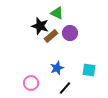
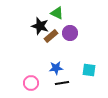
blue star: moved 1 px left; rotated 16 degrees clockwise
black line: moved 3 px left, 5 px up; rotated 40 degrees clockwise
